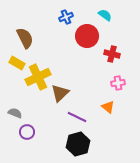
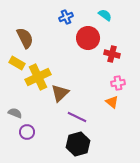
red circle: moved 1 px right, 2 px down
orange triangle: moved 4 px right, 5 px up
